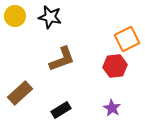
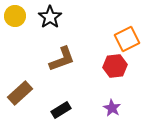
black star: rotated 25 degrees clockwise
